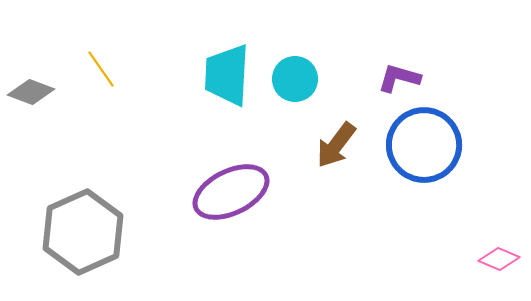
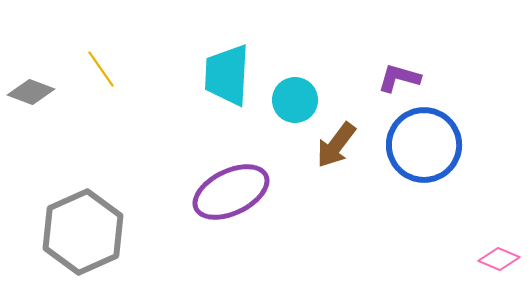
cyan circle: moved 21 px down
